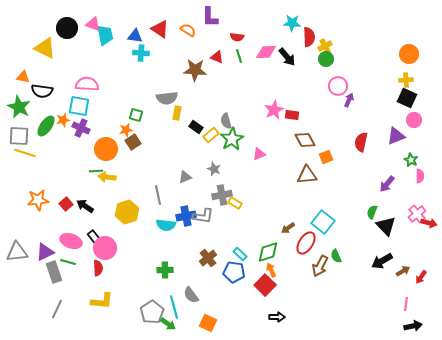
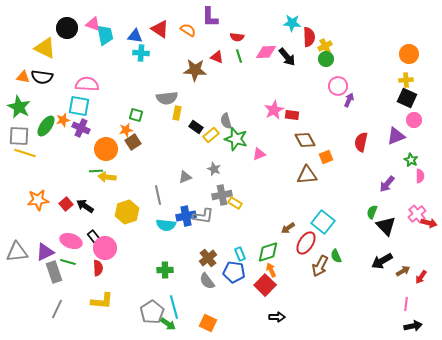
black semicircle at (42, 91): moved 14 px up
green star at (232, 139): moved 4 px right; rotated 25 degrees counterclockwise
cyan rectangle at (240, 254): rotated 24 degrees clockwise
gray semicircle at (191, 295): moved 16 px right, 14 px up
